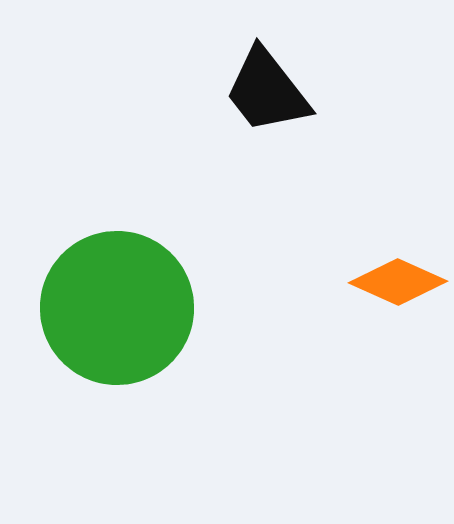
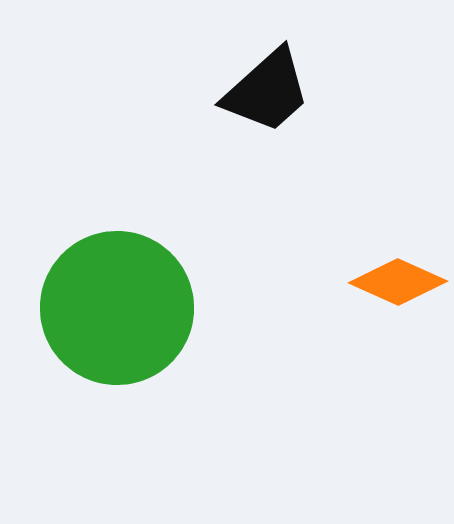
black trapezoid: rotated 94 degrees counterclockwise
